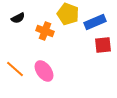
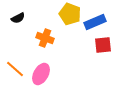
yellow pentagon: moved 2 px right
orange cross: moved 7 px down
pink ellipse: moved 3 px left, 3 px down; rotated 65 degrees clockwise
